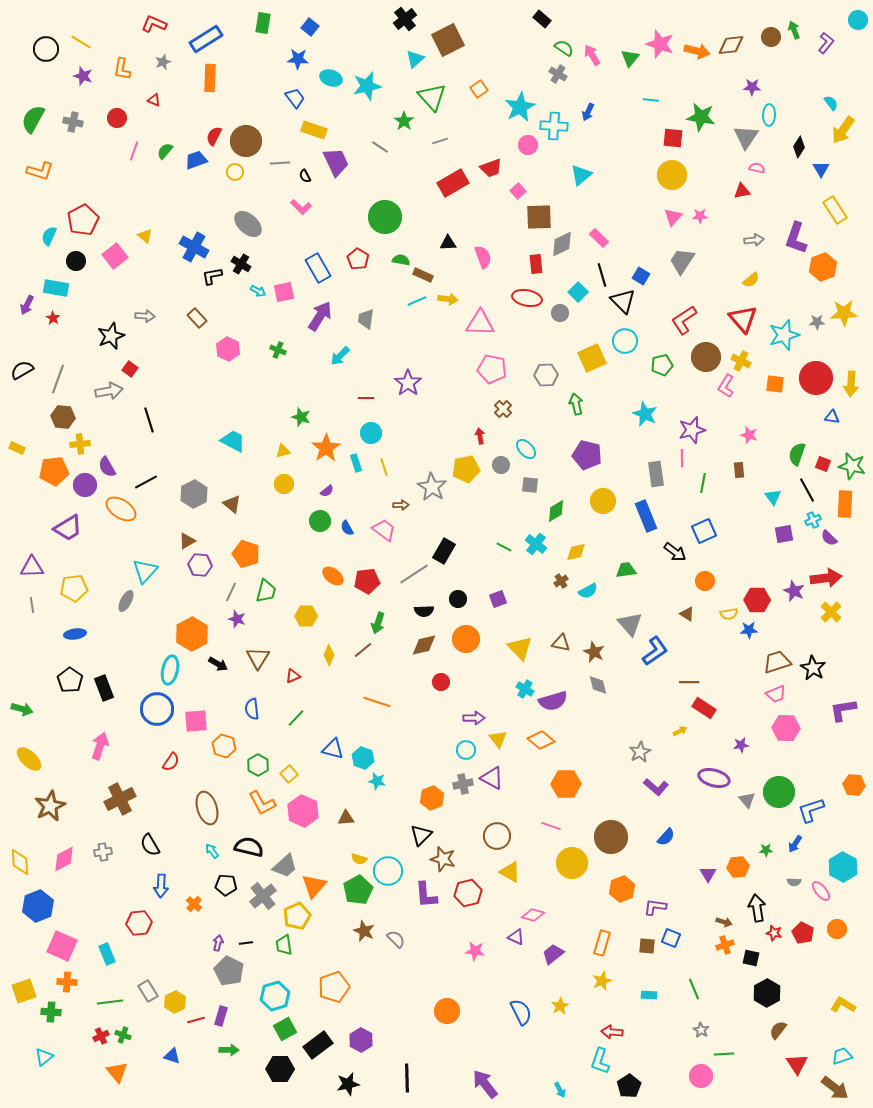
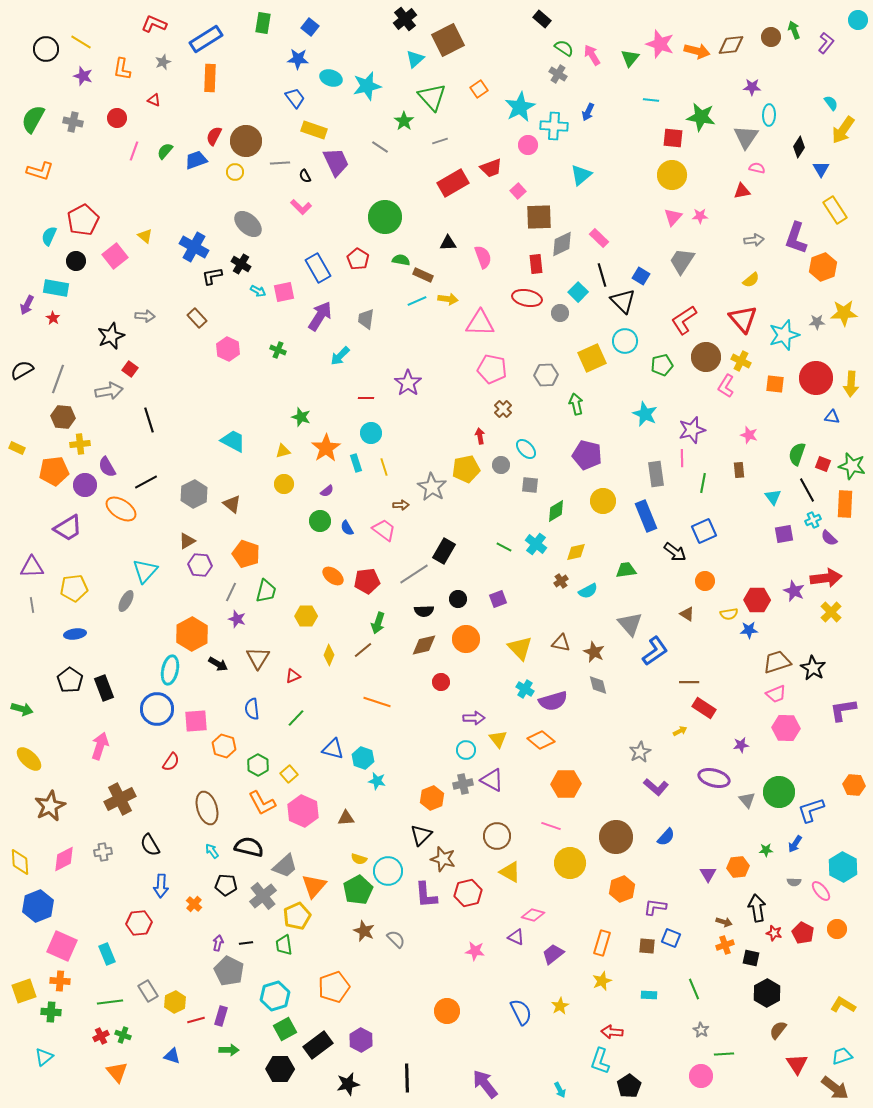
purple triangle at (492, 778): moved 2 px down
brown circle at (611, 837): moved 5 px right
yellow circle at (572, 863): moved 2 px left
orange cross at (67, 982): moved 7 px left, 1 px up
